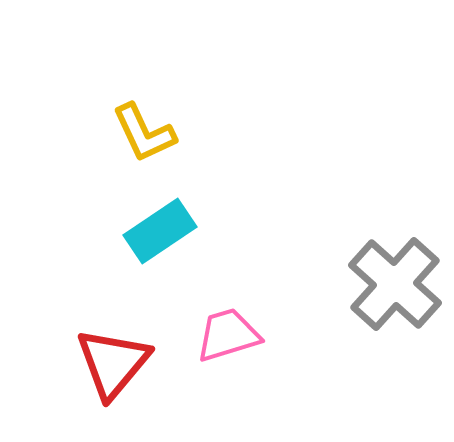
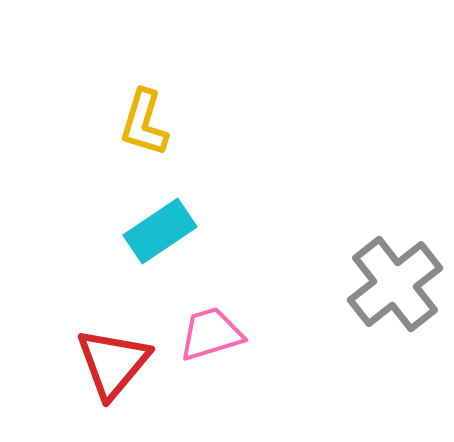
yellow L-shape: moved 10 px up; rotated 42 degrees clockwise
gray cross: rotated 10 degrees clockwise
pink trapezoid: moved 17 px left, 1 px up
